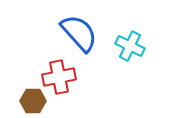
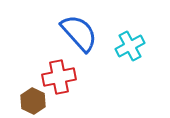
cyan cross: rotated 36 degrees clockwise
brown hexagon: rotated 25 degrees clockwise
